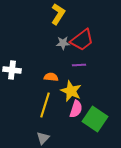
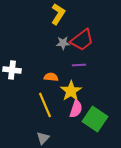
yellow star: rotated 15 degrees clockwise
yellow line: rotated 40 degrees counterclockwise
